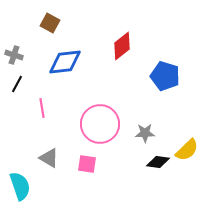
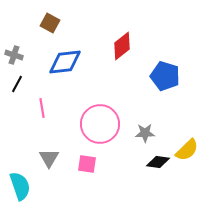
gray triangle: rotated 30 degrees clockwise
